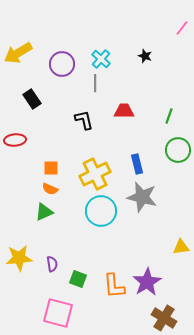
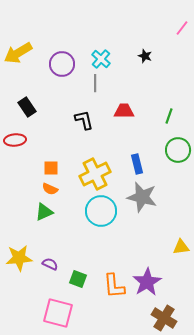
black rectangle: moved 5 px left, 8 px down
purple semicircle: moved 2 px left; rotated 56 degrees counterclockwise
